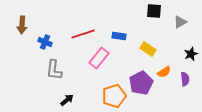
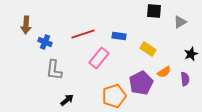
brown arrow: moved 4 px right
